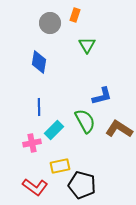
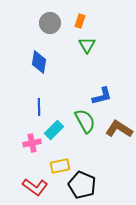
orange rectangle: moved 5 px right, 6 px down
black pentagon: rotated 8 degrees clockwise
